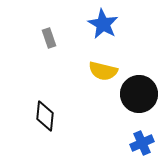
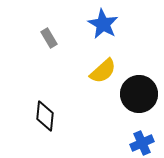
gray rectangle: rotated 12 degrees counterclockwise
yellow semicircle: rotated 56 degrees counterclockwise
